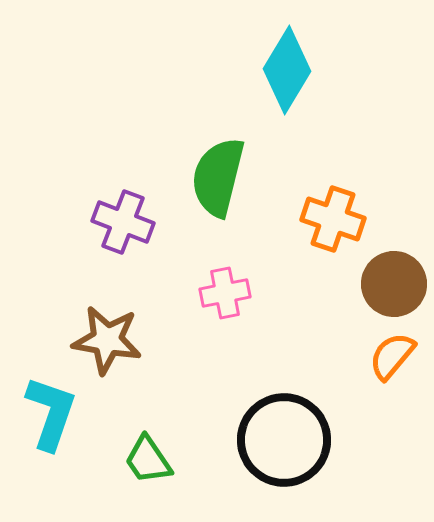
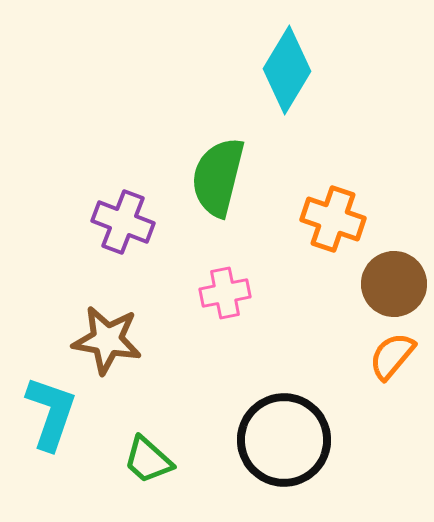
green trapezoid: rotated 14 degrees counterclockwise
